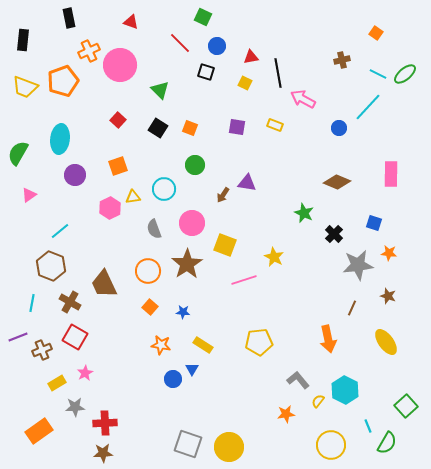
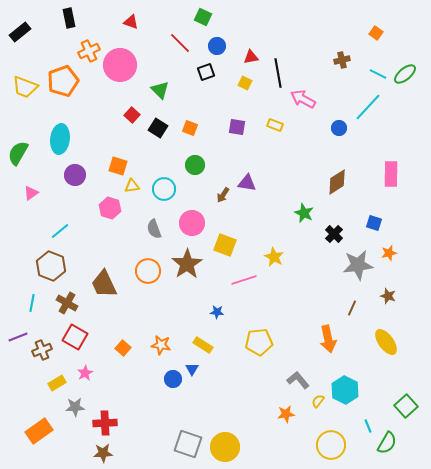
black rectangle at (23, 40): moved 3 px left, 8 px up; rotated 45 degrees clockwise
black square at (206, 72): rotated 36 degrees counterclockwise
red square at (118, 120): moved 14 px right, 5 px up
orange square at (118, 166): rotated 36 degrees clockwise
brown diamond at (337, 182): rotated 56 degrees counterclockwise
pink triangle at (29, 195): moved 2 px right, 2 px up
yellow triangle at (133, 197): moved 1 px left, 11 px up
pink hexagon at (110, 208): rotated 15 degrees counterclockwise
orange star at (389, 253): rotated 21 degrees counterclockwise
brown cross at (70, 302): moved 3 px left, 1 px down
orange square at (150, 307): moved 27 px left, 41 px down
blue star at (183, 312): moved 34 px right
yellow circle at (229, 447): moved 4 px left
